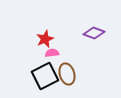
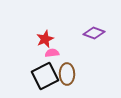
brown ellipse: rotated 15 degrees clockwise
